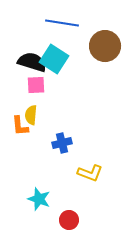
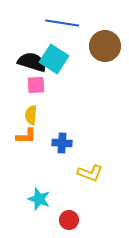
orange L-shape: moved 6 px right, 10 px down; rotated 85 degrees counterclockwise
blue cross: rotated 18 degrees clockwise
